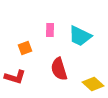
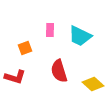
red semicircle: moved 2 px down
